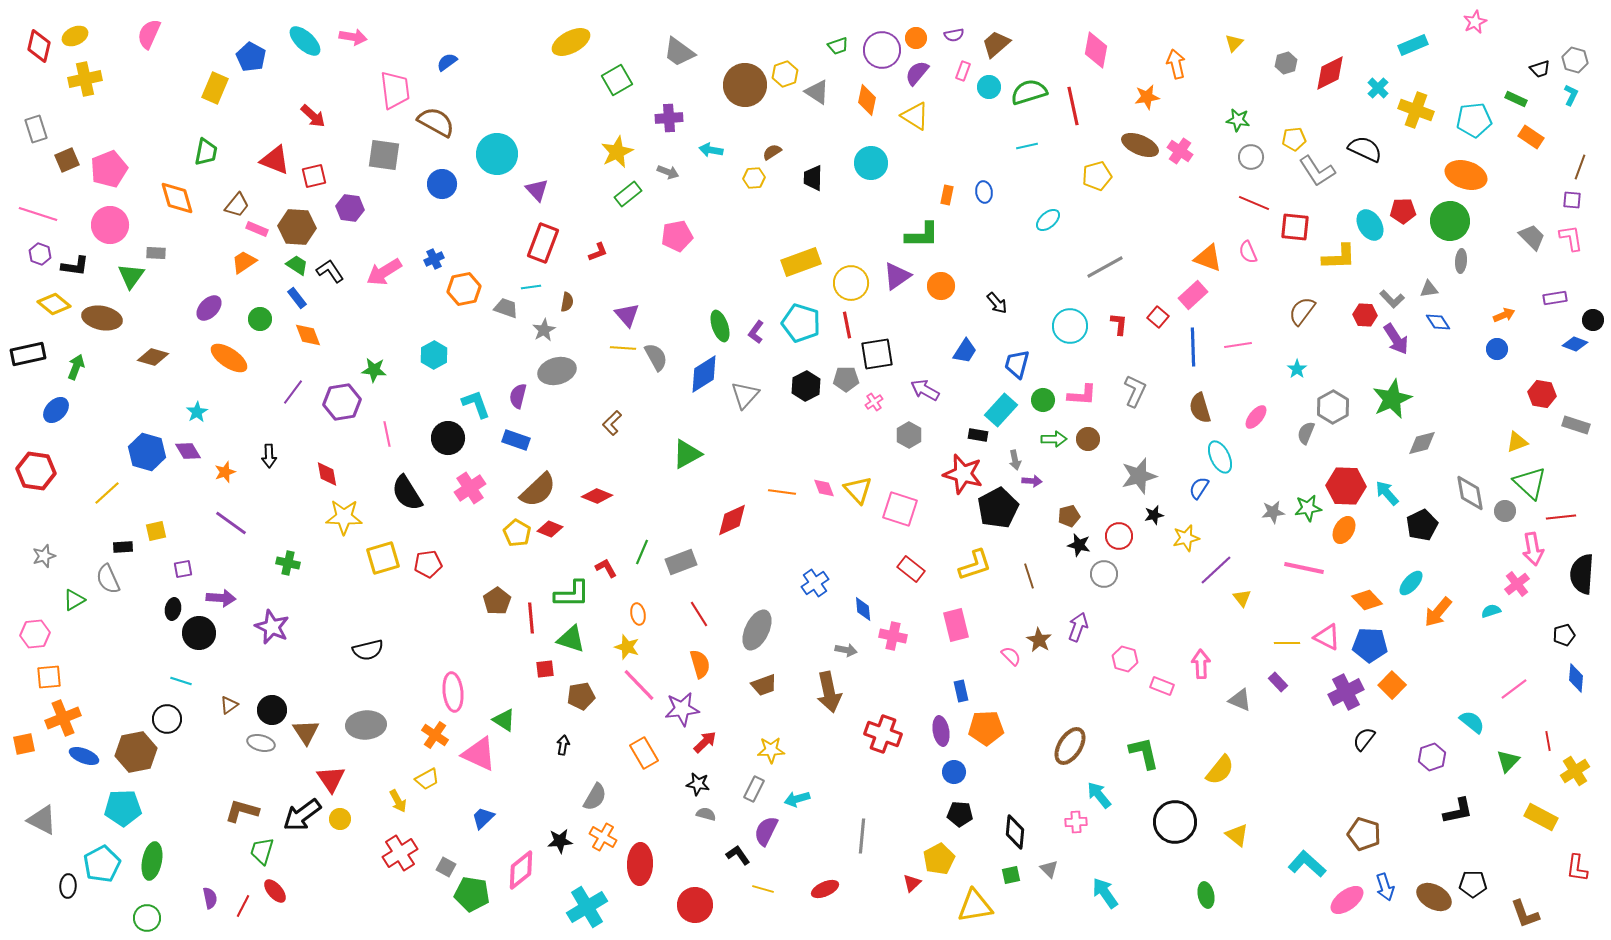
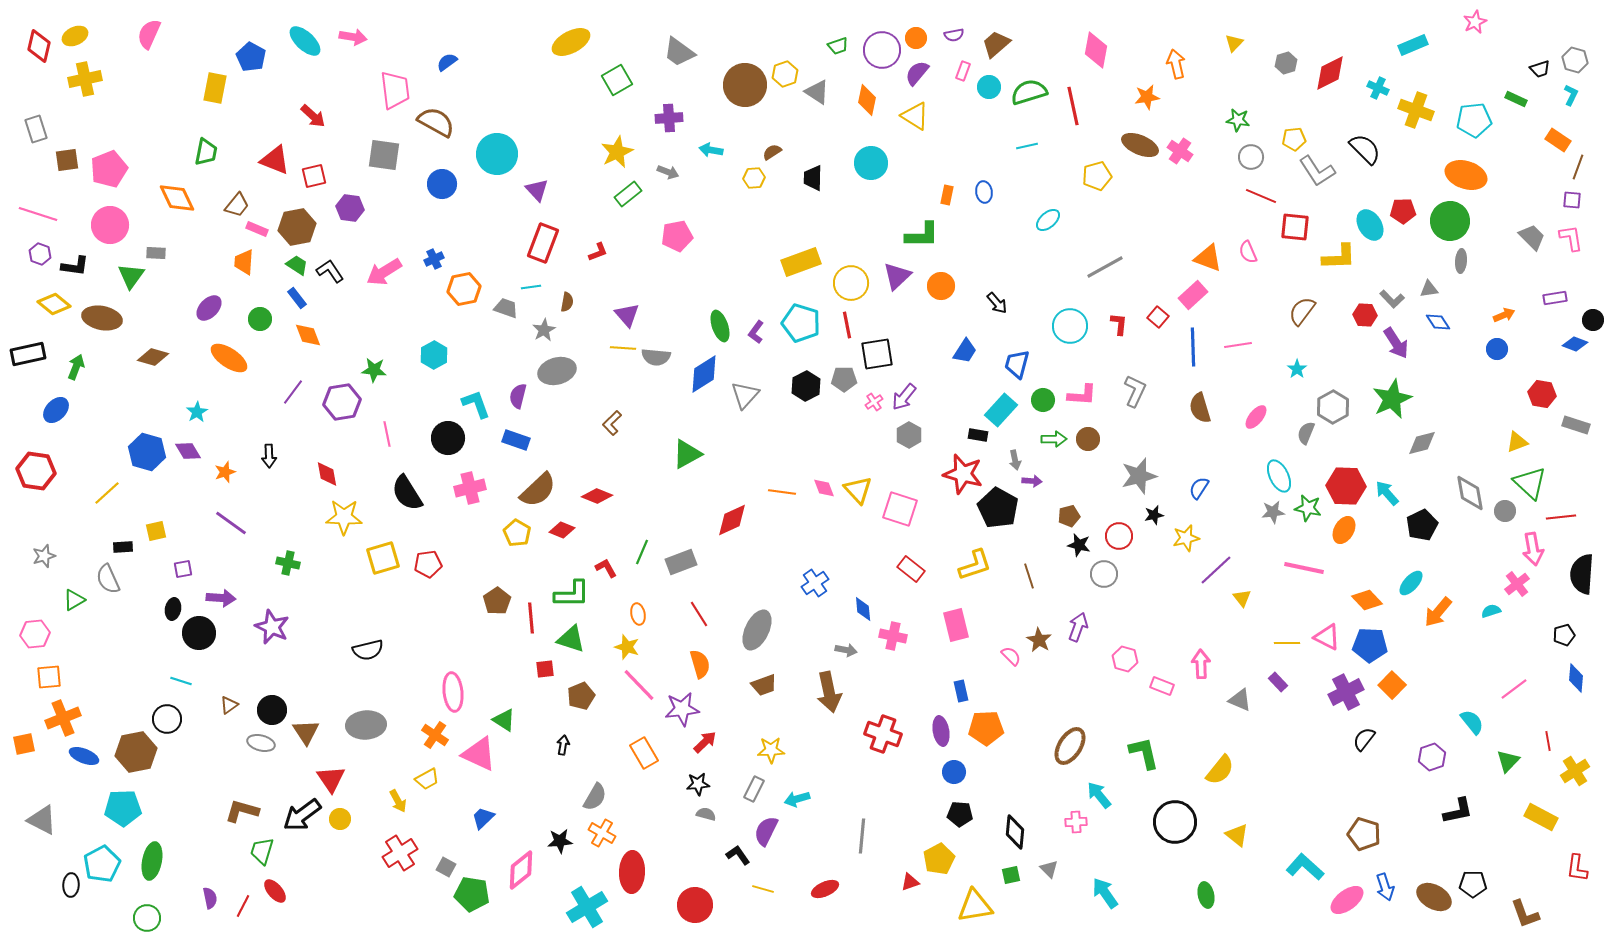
yellow rectangle at (215, 88): rotated 12 degrees counterclockwise
cyan cross at (1378, 88): rotated 20 degrees counterclockwise
orange rectangle at (1531, 137): moved 27 px right, 3 px down
black semicircle at (1365, 149): rotated 20 degrees clockwise
brown square at (67, 160): rotated 15 degrees clockwise
brown line at (1580, 167): moved 2 px left
orange diamond at (177, 198): rotated 9 degrees counterclockwise
red line at (1254, 203): moved 7 px right, 7 px up
brown hexagon at (297, 227): rotated 15 degrees counterclockwise
orange trapezoid at (244, 262): rotated 52 degrees counterclockwise
purple triangle at (897, 276): rotated 8 degrees counterclockwise
purple arrow at (1396, 339): moved 4 px down
gray semicircle at (656, 357): rotated 124 degrees clockwise
gray pentagon at (846, 379): moved 2 px left
purple arrow at (925, 390): moved 21 px left, 7 px down; rotated 80 degrees counterclockwise
cyan ellipse at (1220, 457): moved 59 px right, 19 px down
pink cross at (470, 488): rotated 20 degrees clockwise
black pentagon at (998, 508): rotated 15 degrees counterclockwise
green star at (1308, 508): rotated 20 degrees clockwise
red diamond at (550, 529): moved 12 px right, 1 px down
brown pentagon at (581, 696): rotated 12 degrees counterclockwise
cyan semicircle at (1472, 722): rotated 12 degrees clockwise
black star at (698, 784): rotated 15 degrees counterclockwise
orange cross at (603, 837): moved 1 px left, 4 px up
red ellipse at (640, 864): moved 8 px left, 8 px down
cyan L-shape at (1307, 864): moved 2 px left, 3 px down
red triangle at (912, 883): moved 2 px left, 1 px up; rotated 24 degrees clockwise
black ellipse at (68, 886): moved 3 px right, 1 px up
